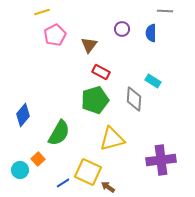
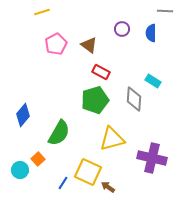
pink pentagon: moved 1 px right, 9 px down
brown triangle: rotated 30 degrees counterclockwise
purple cross: moved 9 px left, 2 px up; rotated 20 degrees clockwise
blue line: rotated 24 degrees counterclockwise
